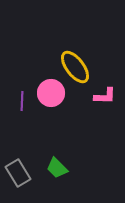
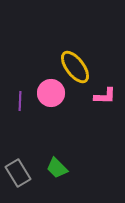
purple line: moved 2 px left
